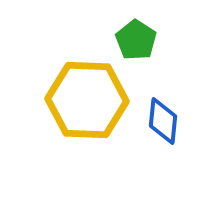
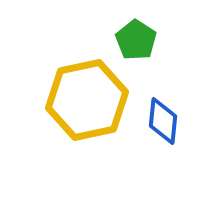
yellow hexagon: rotated 14 degrees counterclockwise
